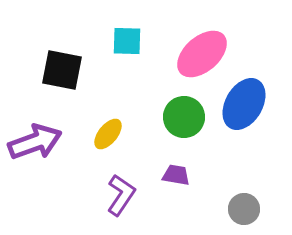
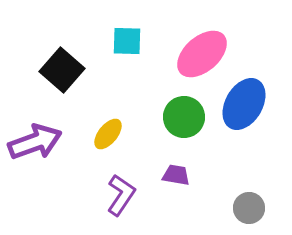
black square: rotated 30 degrees clockwise
gray circle: moved 5 px right, 1 px up
